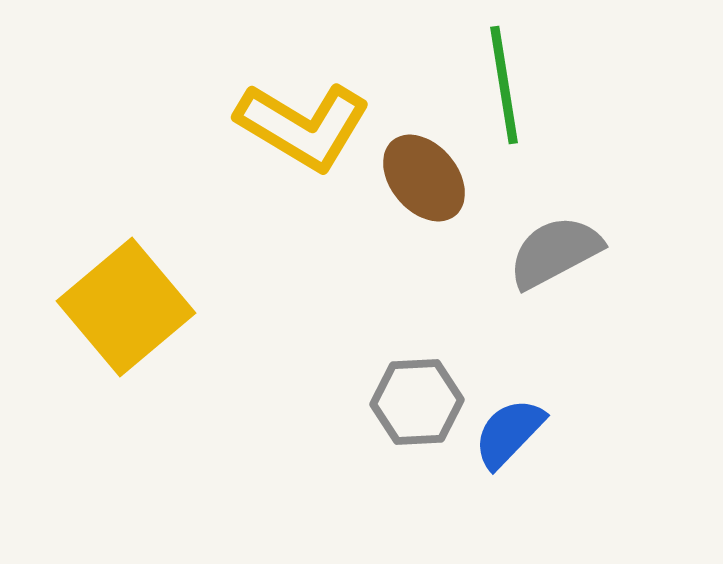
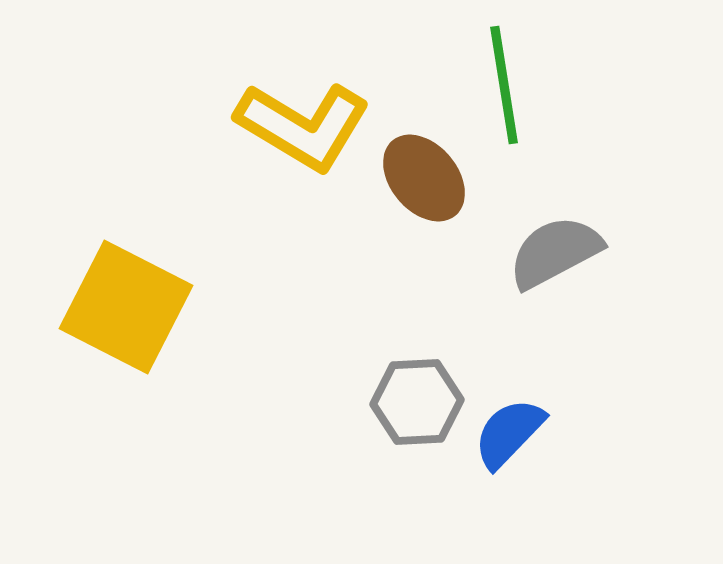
yellow square: rotated 23 degrees counterclockwise
